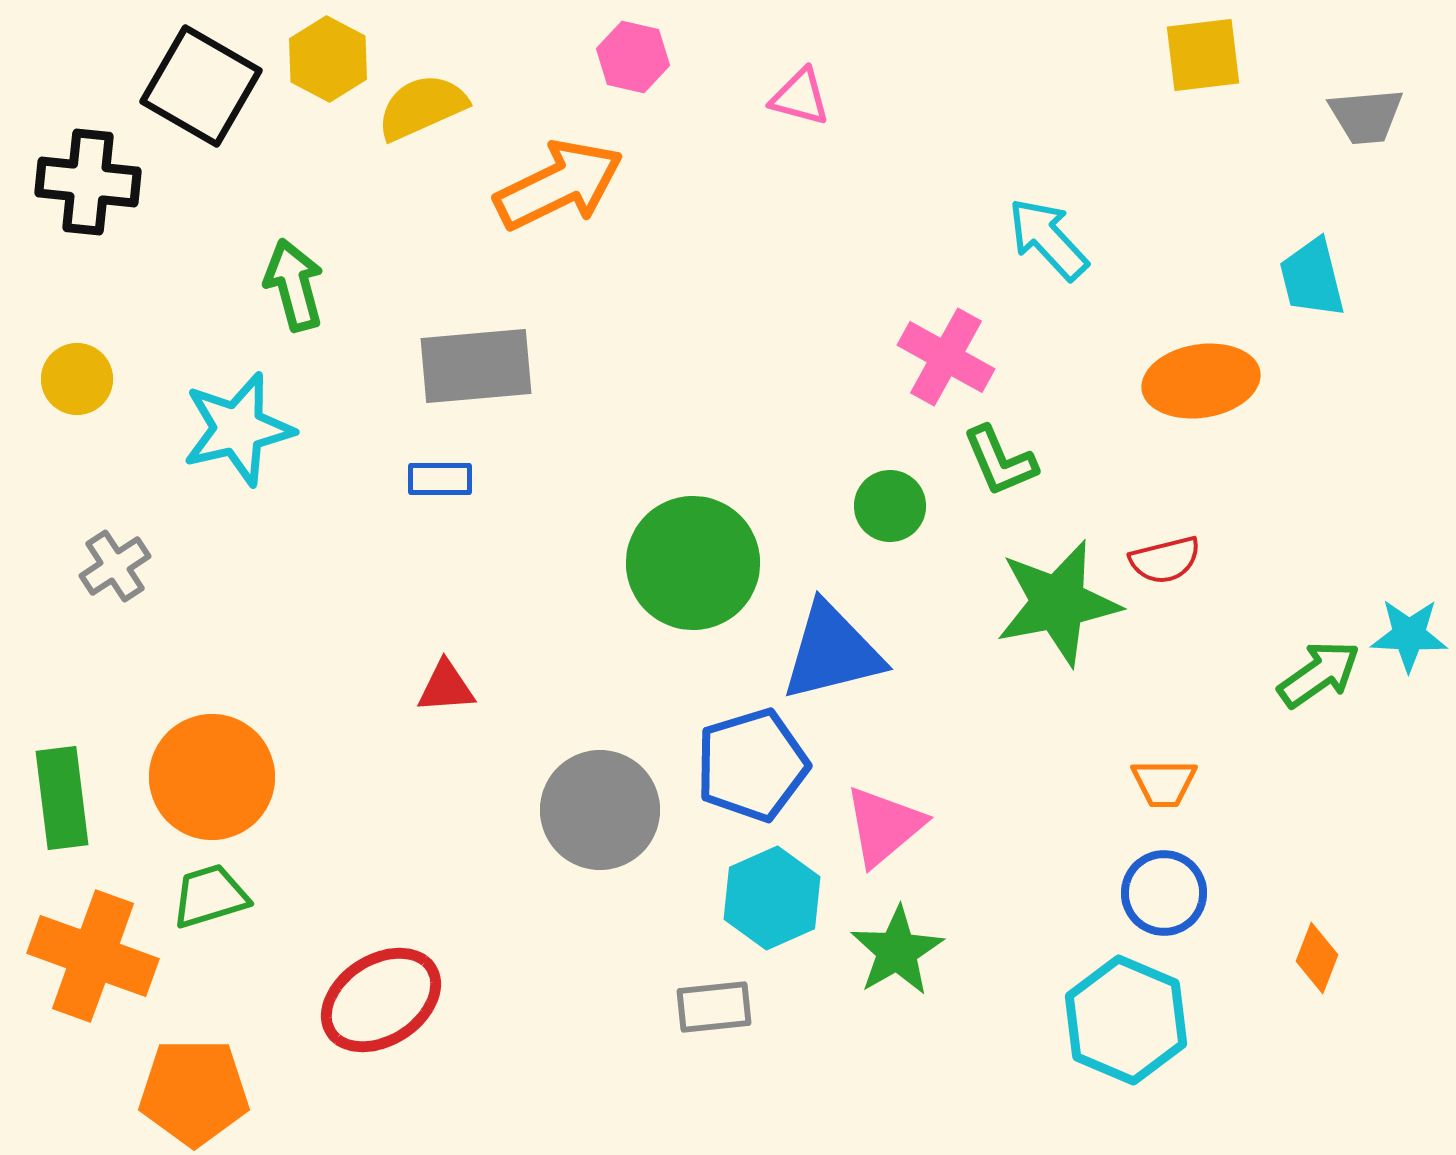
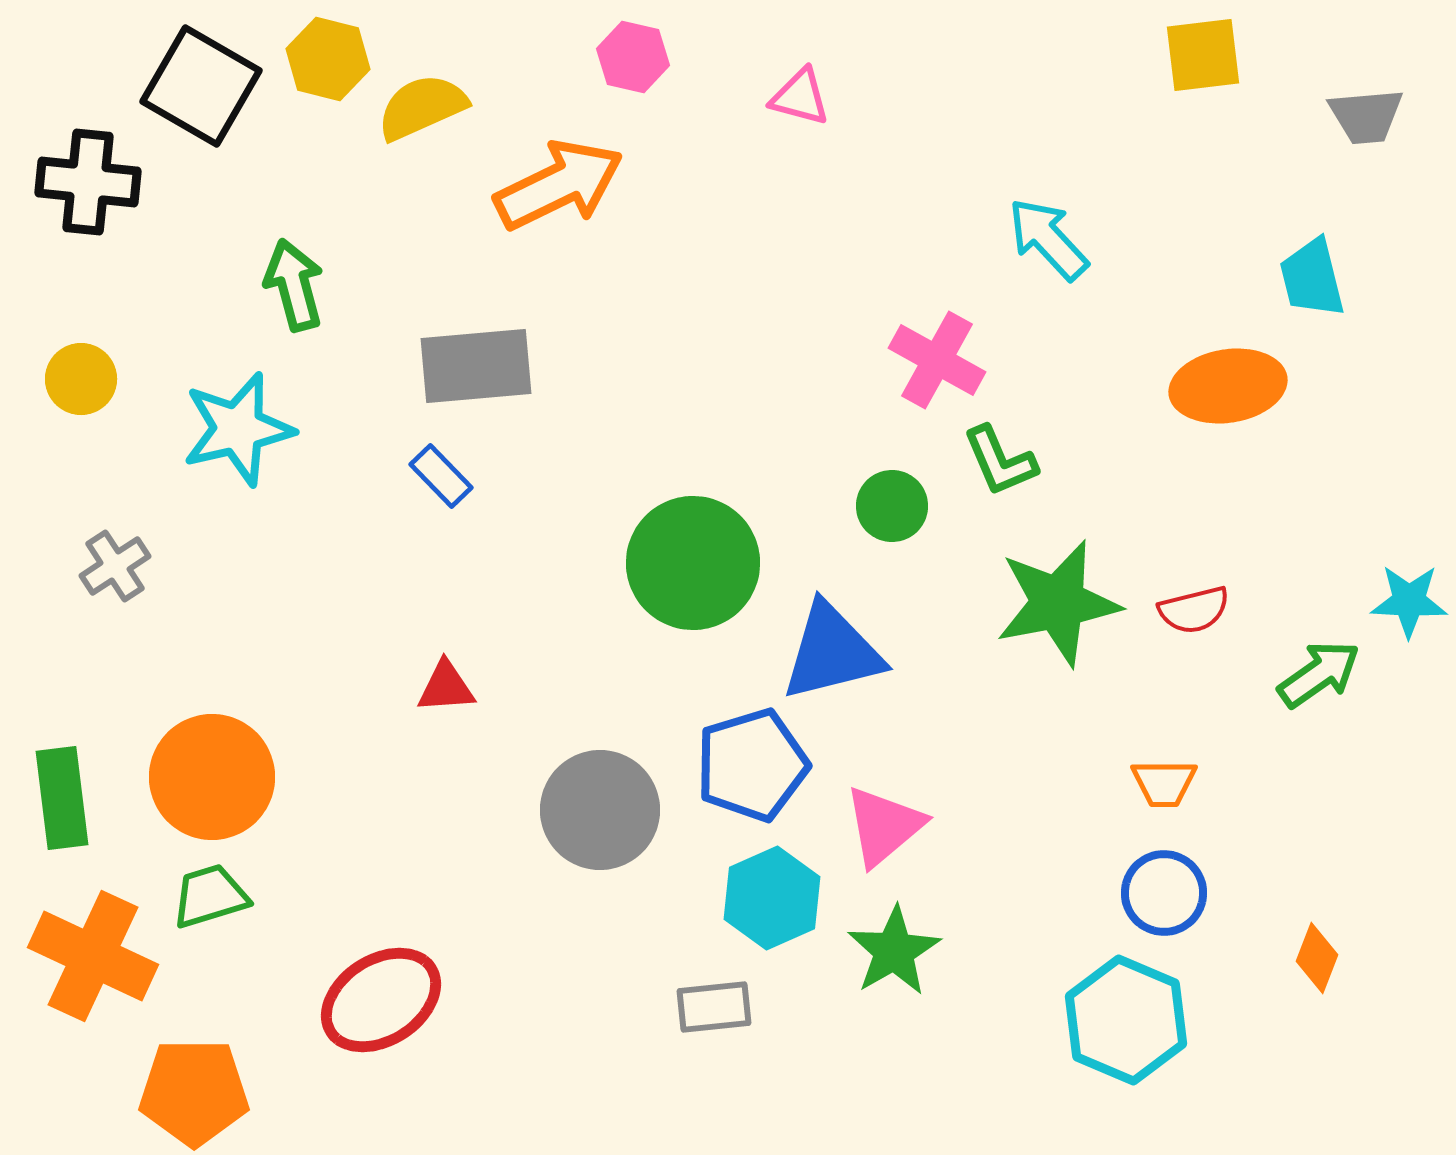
yellow hexagon at (328, 59): rotated 14 degrees counterclockwise
pink cross at (946, 357): moved 9 px left, 3 px down
yellow circle at (77, 379): moved 4 px right
orange ellipse at (1201, 381): moved 27 px right, 5 px down
blue rectangle at (440, 479): moved 1 px right, 3 px up; rotated 46 degrees clockwise
green circle at (890, 506): moved 2 px right
red semicircle at (1165, 560): moved 29 px right, 50 px down
cyan star at (1409, 635): moved 34 px up
green star at (897, 951): moved 3 px left
orange cross at (93, 956): rotated 5 degrees clockwise
